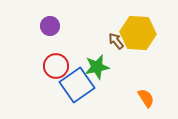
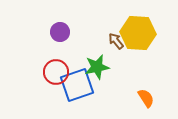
purple circle: moved 10 px right, 6 px down
red circle: moved 6 px down
blue square: rotated 16 degrees clockwise
